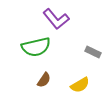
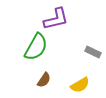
purple L-shape: rotated 64 degrees counterclockwise
green semicircle: rotated 48 degrees counterclockwise
